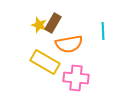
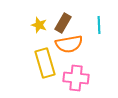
brown rectangle: moved 10 px right
cyan line: moved 4 px left, 6 px up
yellow rectangle: moved 1 px down; rotated 44 degrees clockwise
